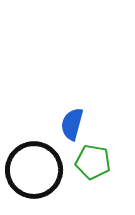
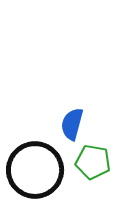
black circle: moved 1 px right
